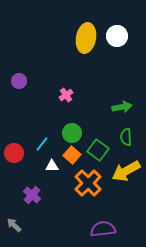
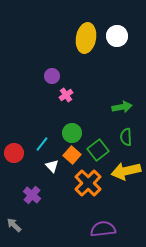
purple circle: moved 33 px right, 5 px up
green square: rotated 15 degrees clockwise
white triangle: rotated 48 degrees clockwise
yellow arrow: rotated 16 degrees clockwise
